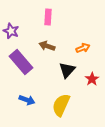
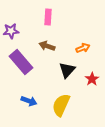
purple star: rotated 28 degrees counterclockwise
blue arrow: moved 2 px right, 1 px down
